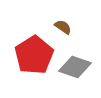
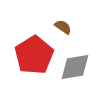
gray diamond: rotated 28 degrees counterclockwise
